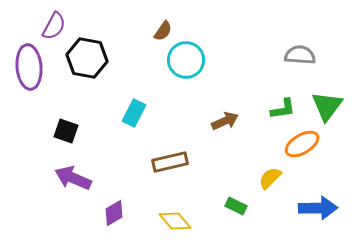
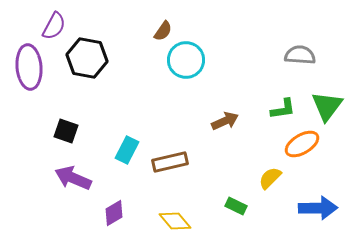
cyan rectangle: moved 7 px left, 37 px down
